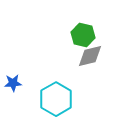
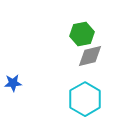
green hexagon: moved 1 px left, 1 px up; rotated 25 degrees counterclockwise
cyan hexagon: moved 29 px right
